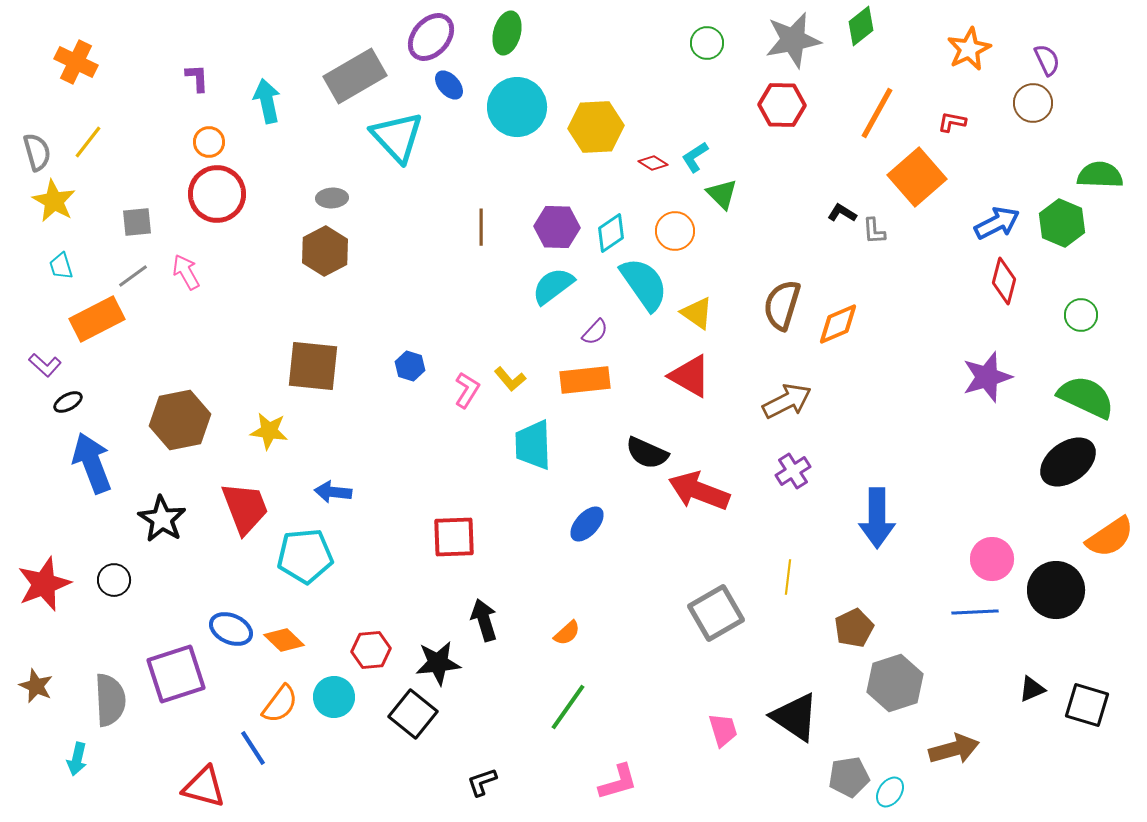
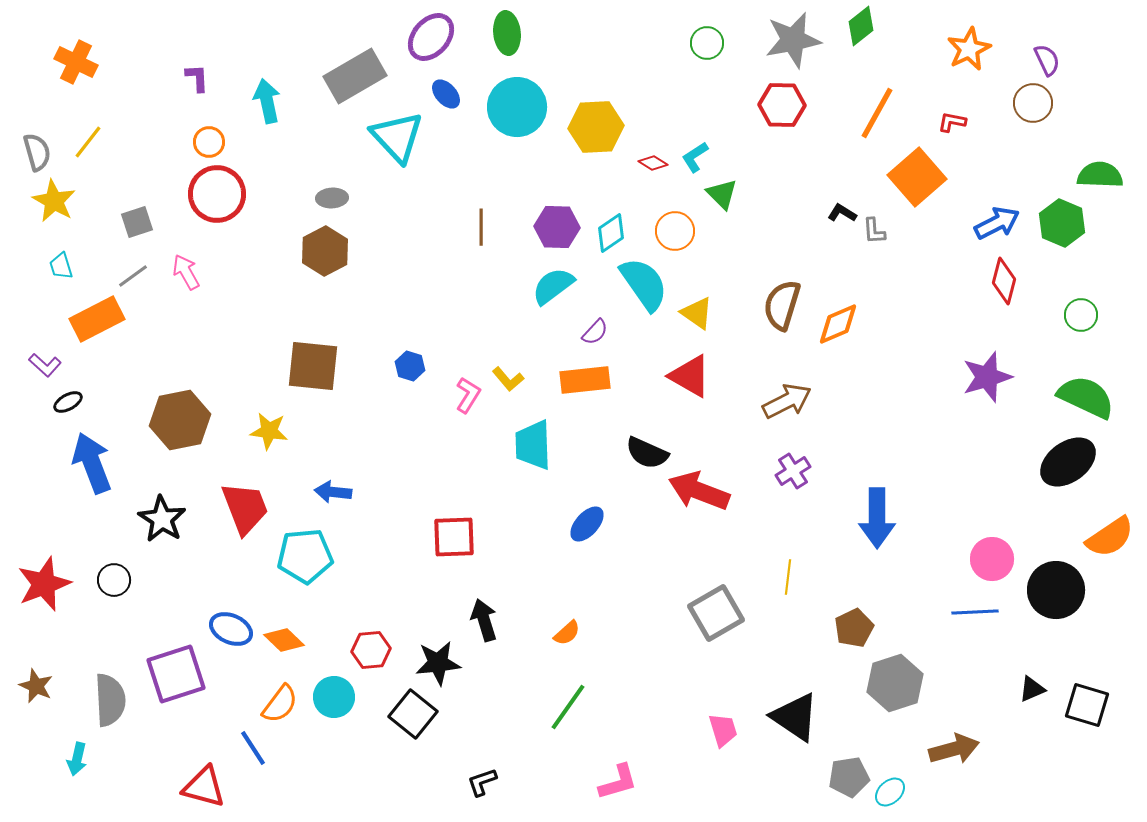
green ellipse at (507, 33): rotated 21 degrees counterclockwise
blue ellipse at (449, 85): moved 3 px left, 9 px down
gray square at (137, 222): rotated 12 degrees counterclockwise
yellow L-shape at (510, 379): moved 2 px left
pink L-shape at (467, 390): moved 1 px right, 5 px down
cyan ellipse at (890, 792): rotated 12 degrees clockwise
